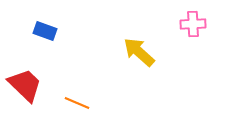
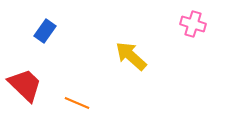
pink cross: rotated 20 degrees clockwise
blue rectangle: rotated 75 degrees counterclockwise
yellow arrow: moved 8 px left, 4 px down
